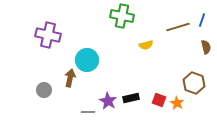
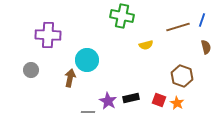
purple cross: rotated 10 degrees counterclockwise
brown hexagon: moved 12 px left, 7 px up
gray circle: moved 13 px left, 20 px up
